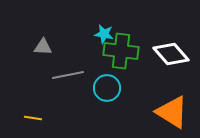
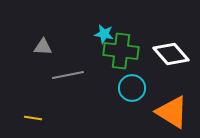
cyan circle: moved 25 px right
